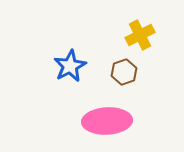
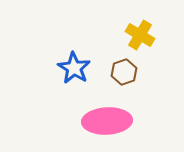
yellow cross: rotated 32 degrees counterclockwise
blue star: moved 4 px right, 2 px down; rotated 12 degrees counterclockwise
